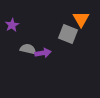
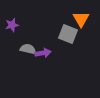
purple star: rotated 16 degrees clockwise
